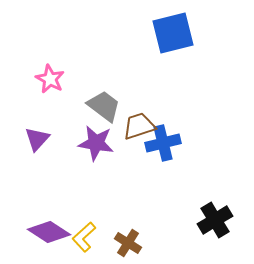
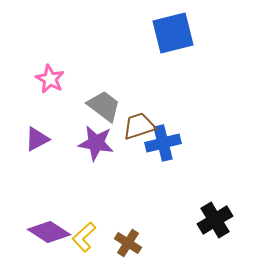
purple triangle: rotated 20 degrees clockwise
